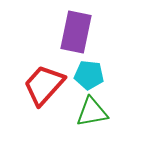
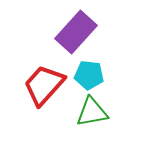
purple rectangle: rotated 30 degrees clockwise
